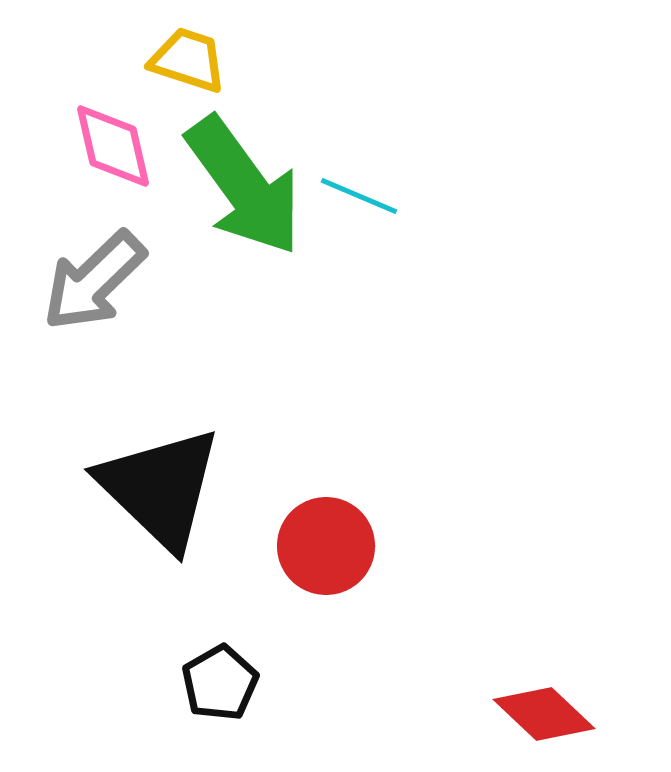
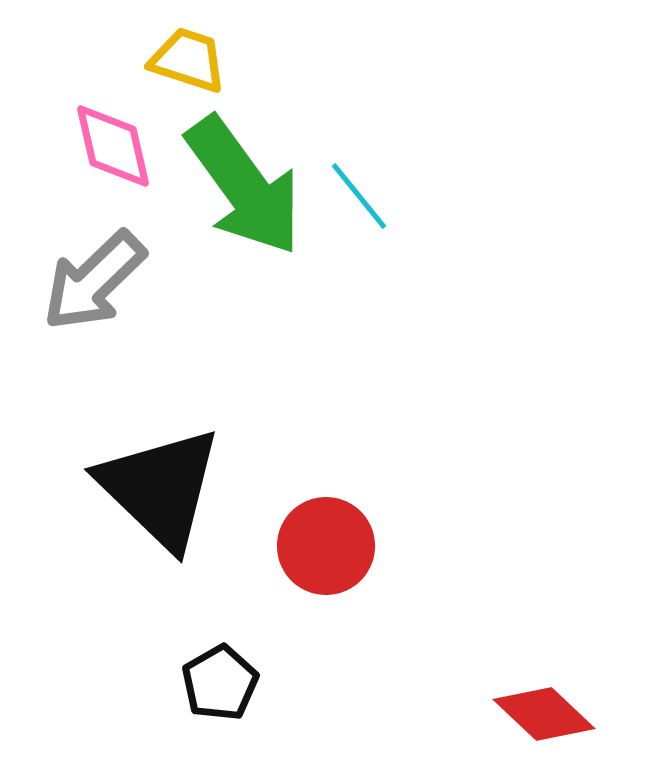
cyan line: rotated 28 degrees clockwise
